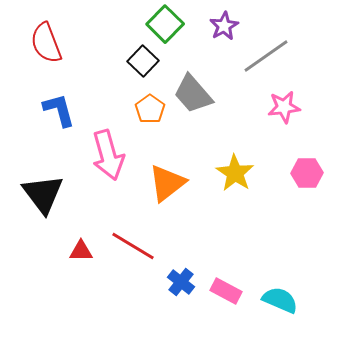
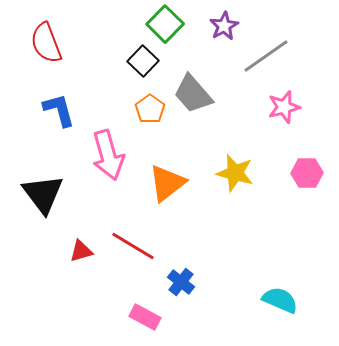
pink star: rotated 8 degrees counterclockwise
yellow star: rotated 18 degrees counterclockwise
red triangle: rotated 15 degrees counterclockwise
pink rectangle: moved 81 px left, 26 px down
